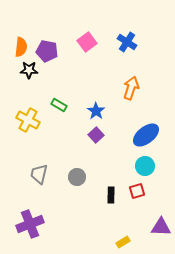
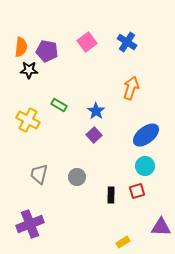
purple square: moved 2 px left
